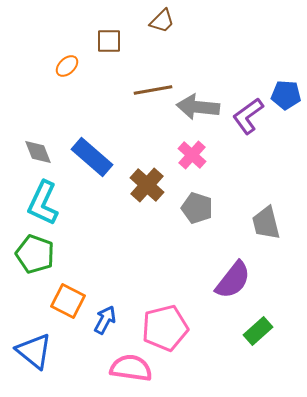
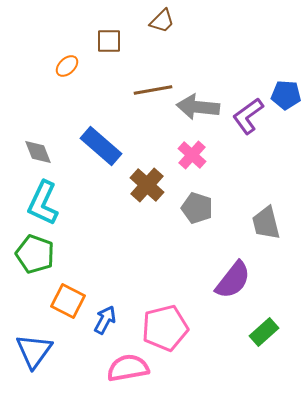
blue rectangle: moved 9 px right, 11 px up
green rectangle: moved 6 px right, 1 px down
blue triangle: rotated 27 degrees clockwise
pink semicircle: moved 3 px left; rotated 18 degrees counterclockwise
